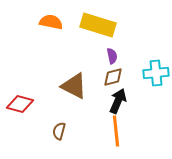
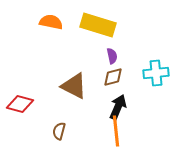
black arrow: moved 6 px down
